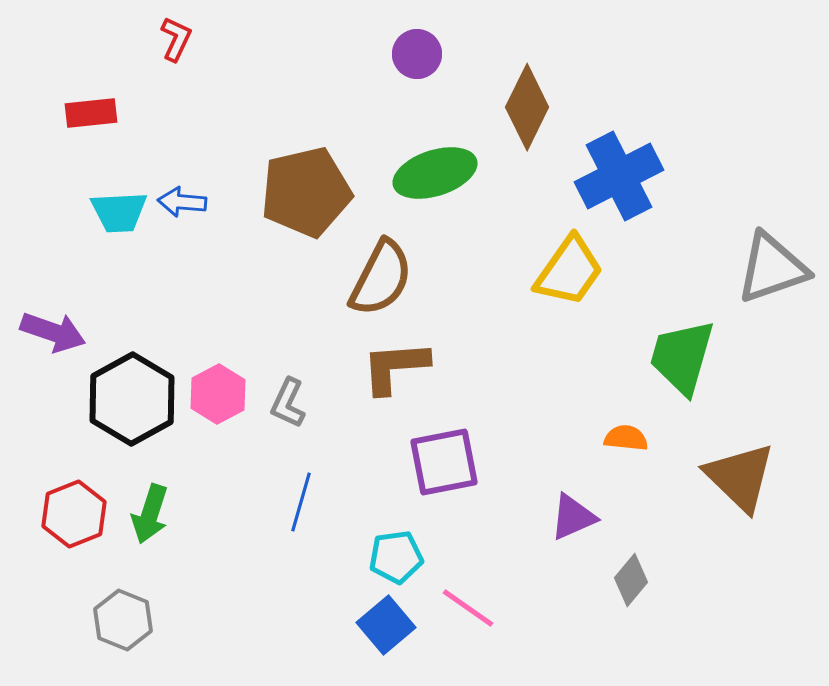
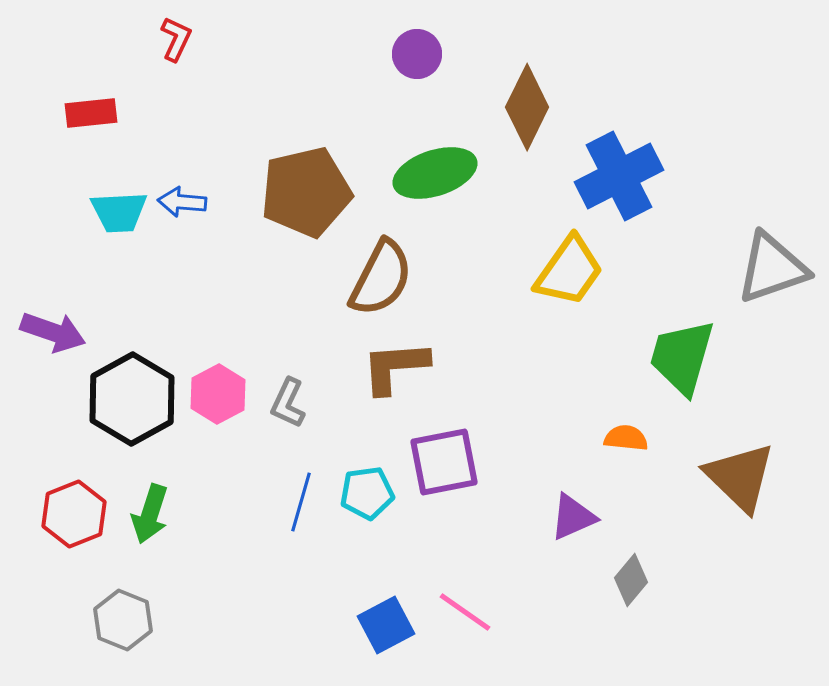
cyan pentagon: moved 29 px left, 64 px up
pink line: moved 3 px left, 4 px down
blue square: rotated 12 degrees clockwise
